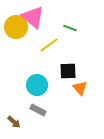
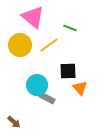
yellow circle: moved 4 px right, 18 px down
gray rectangle: moved 9 px right, 12 px up
